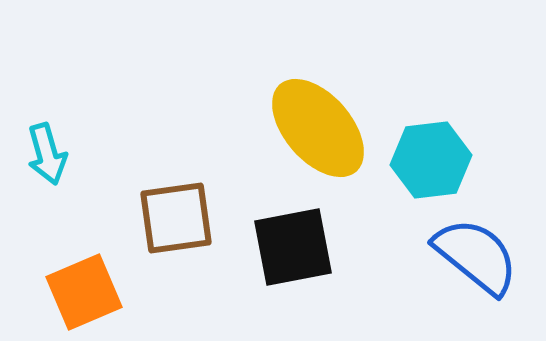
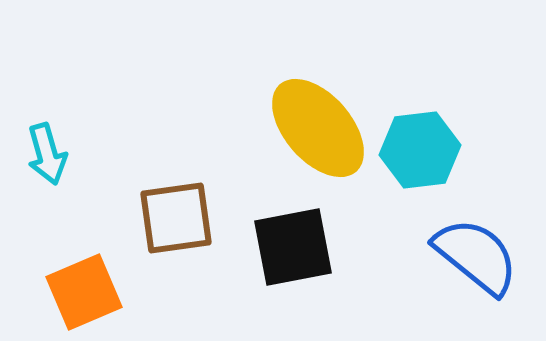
cyan hexagon: moved 11 px left, 10 px up
